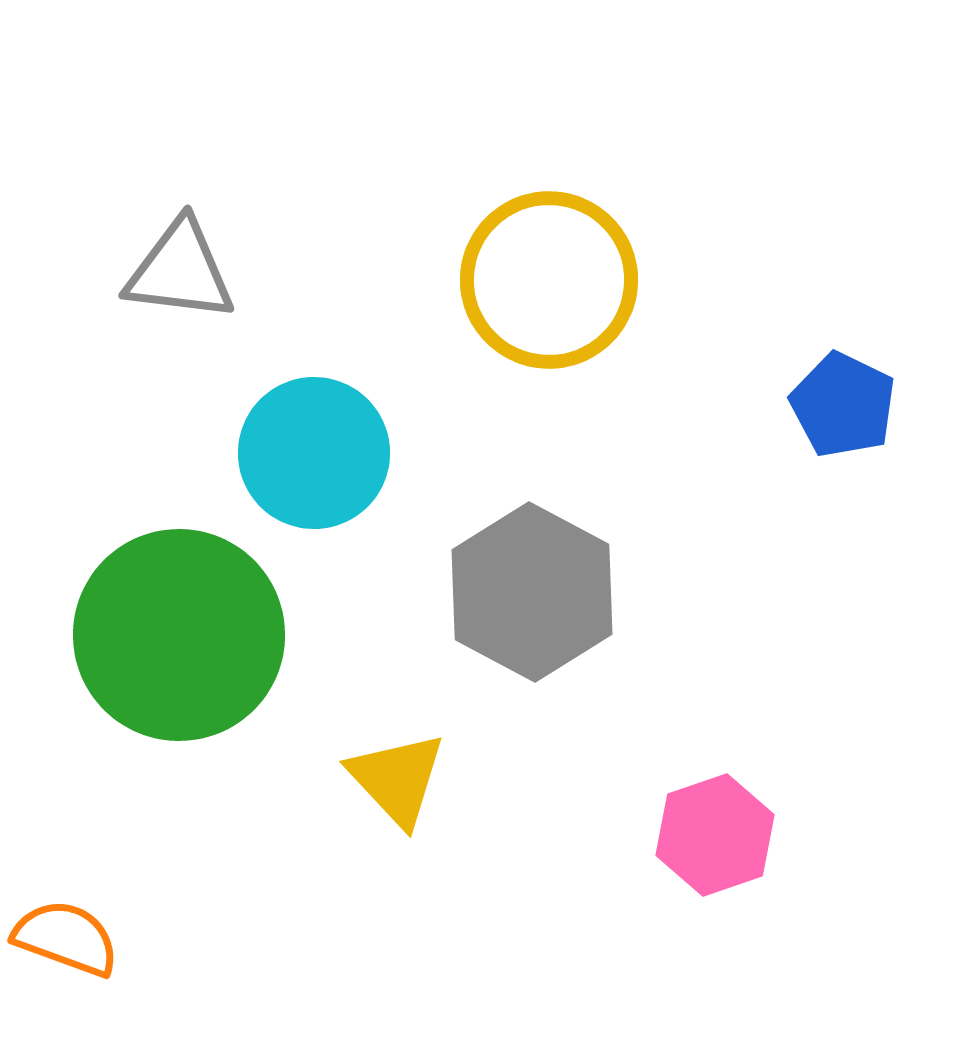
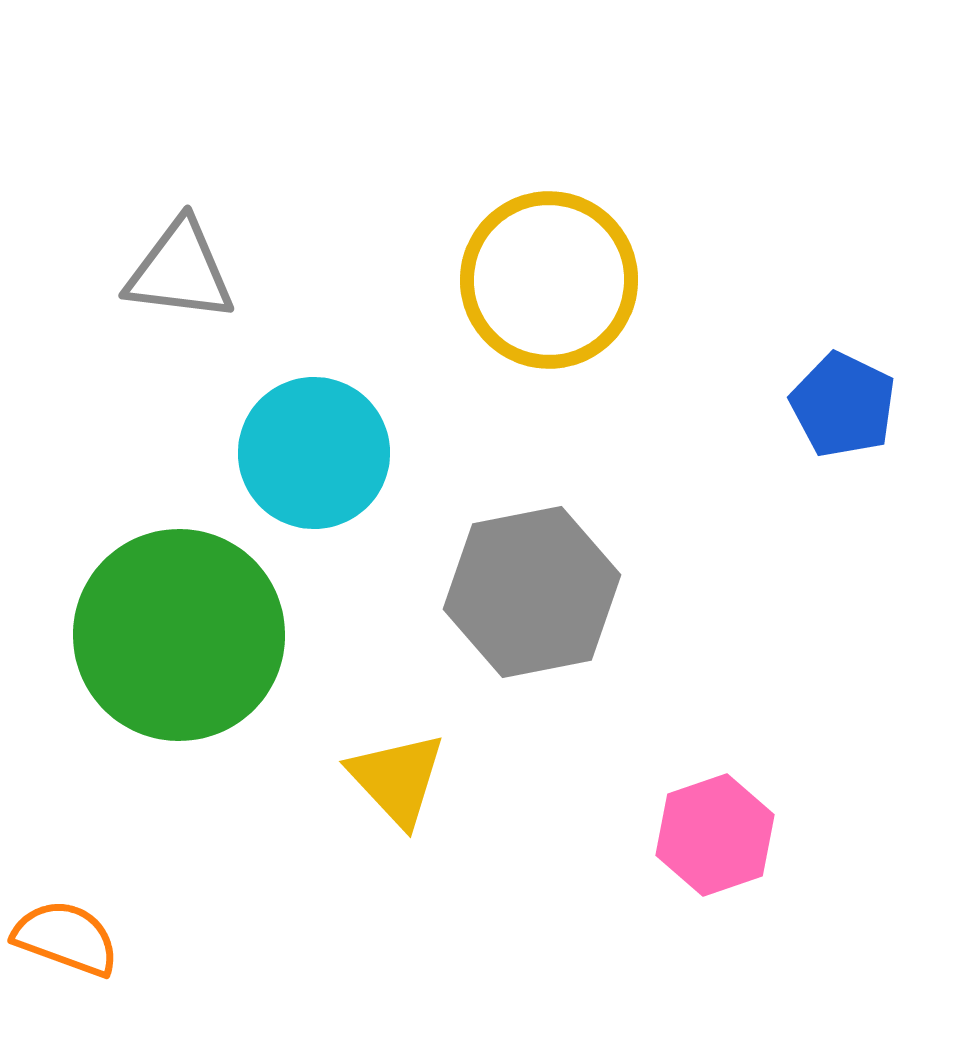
gray hexagon: rotated 21 degrees clockwise
